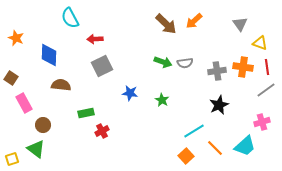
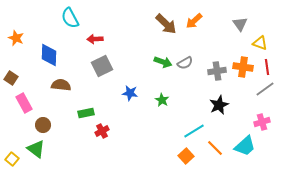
gray semicircle: rotated 21 degrees counterclockwise
gray line: moved 1 px left, 1 px up
yellow square: rotated 32 degrees counterclockwise
